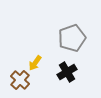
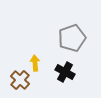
yellow arrow: rotated 140 degrees clockwise
black cross: moved 2 px left; rotated 30 degrees counterclockwise
